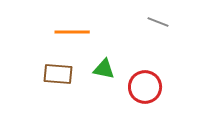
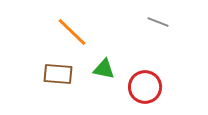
orange line: rotated 44 degrees clockwise
